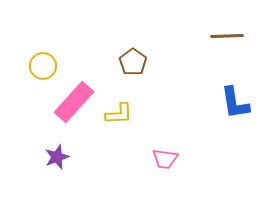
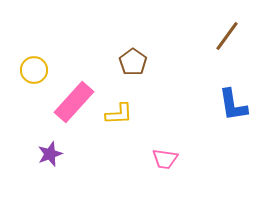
brown line: rotated 52 degrees counterclockwise
yellow circle: moved 9 px left, 4 px down
blue L-shape: moved 2 px left, 2 px down
purple star: moved 7 px left, 3 px up
